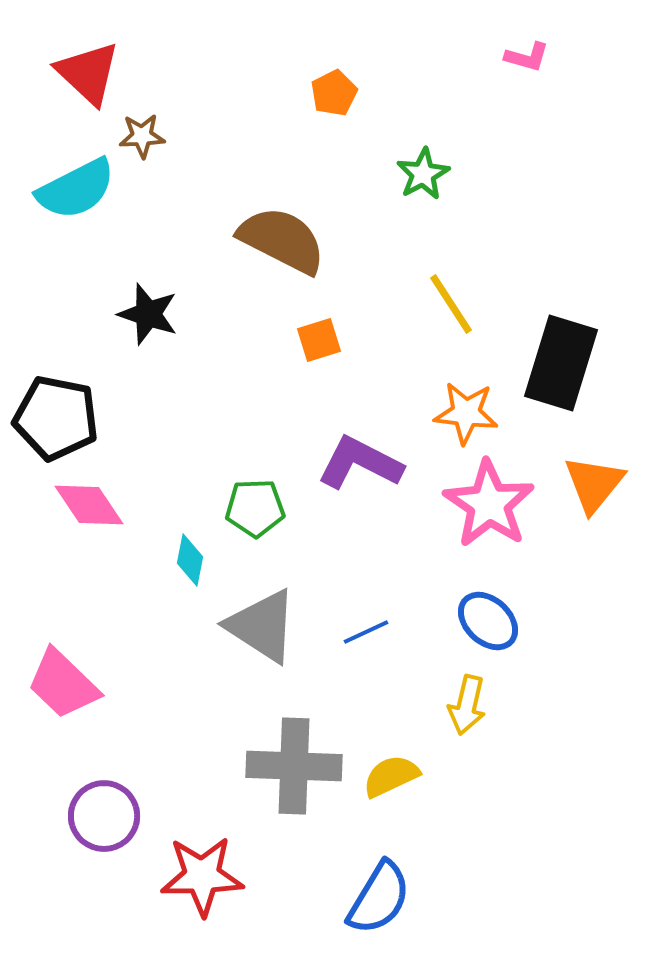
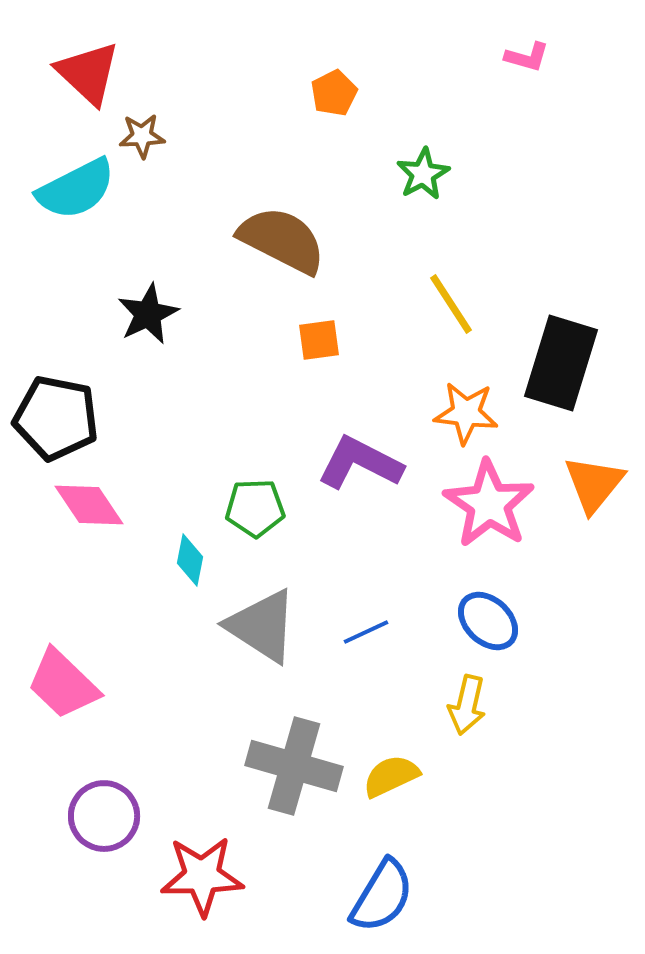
black star: rotated 28 degrees clockwise
orange square: rotated 9 degrees clockwise
gray cross: rotated 14 degrees clockwise
blue semicircle: moved 3 px right, 2 px up
